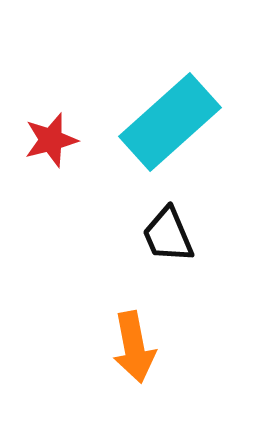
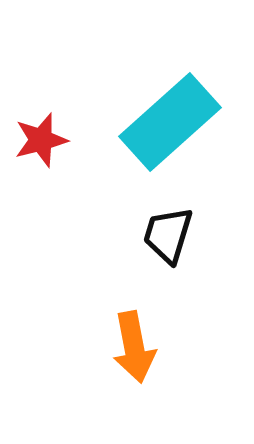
red star: moved 10 px left
black trapezoid: rotated 40 degrees clockwise
